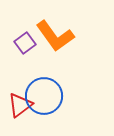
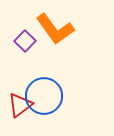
orange L-shape: moved 7 px up
purple square: moved 2 px up; rotated 10 degrees counterclockwise
